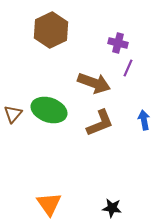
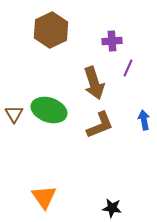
purple cross: moved 6 px left, 2 px up; rotated 18 degrees counterclockwise
brown arrow: rotated 52 degrees clockwise
brown triangle: moved 1 px right; rotated 12 degrees counterclockwise
brown L-shape: moved 2 px down
orange triangle: moved 5 px left, 7 px up
